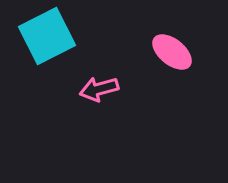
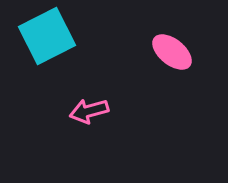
pink arrow: moved 10 px left, 22 px down
